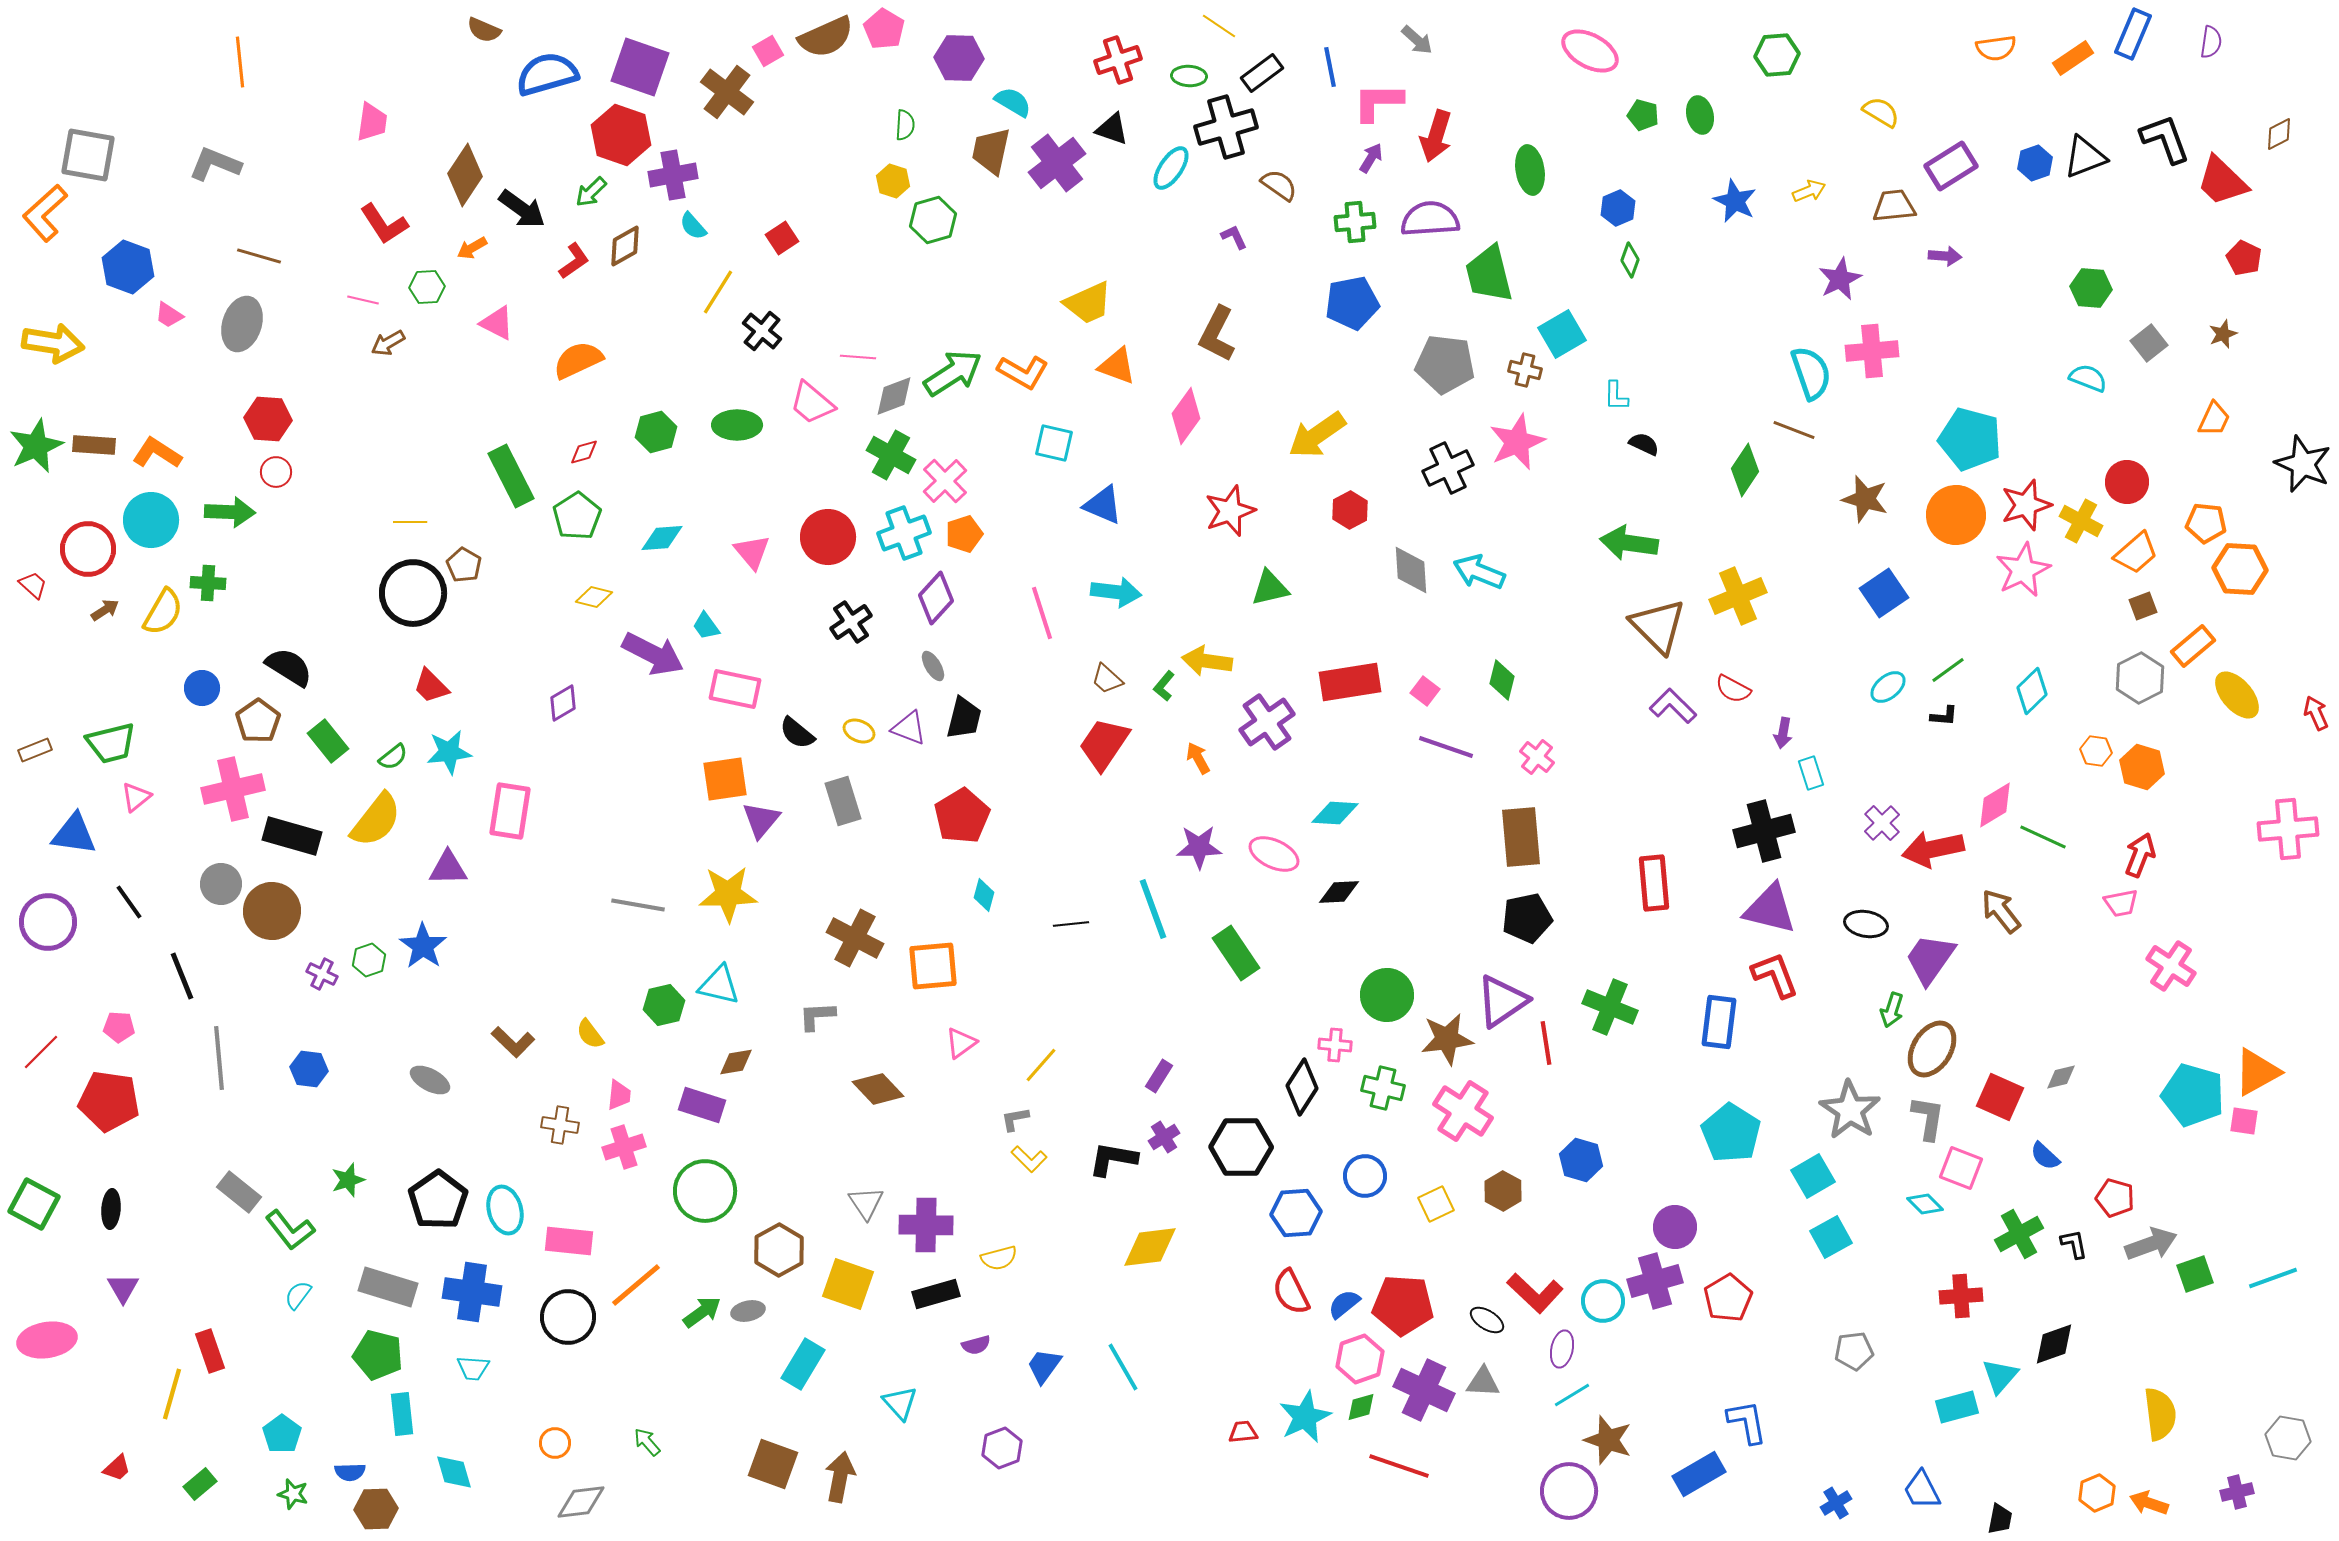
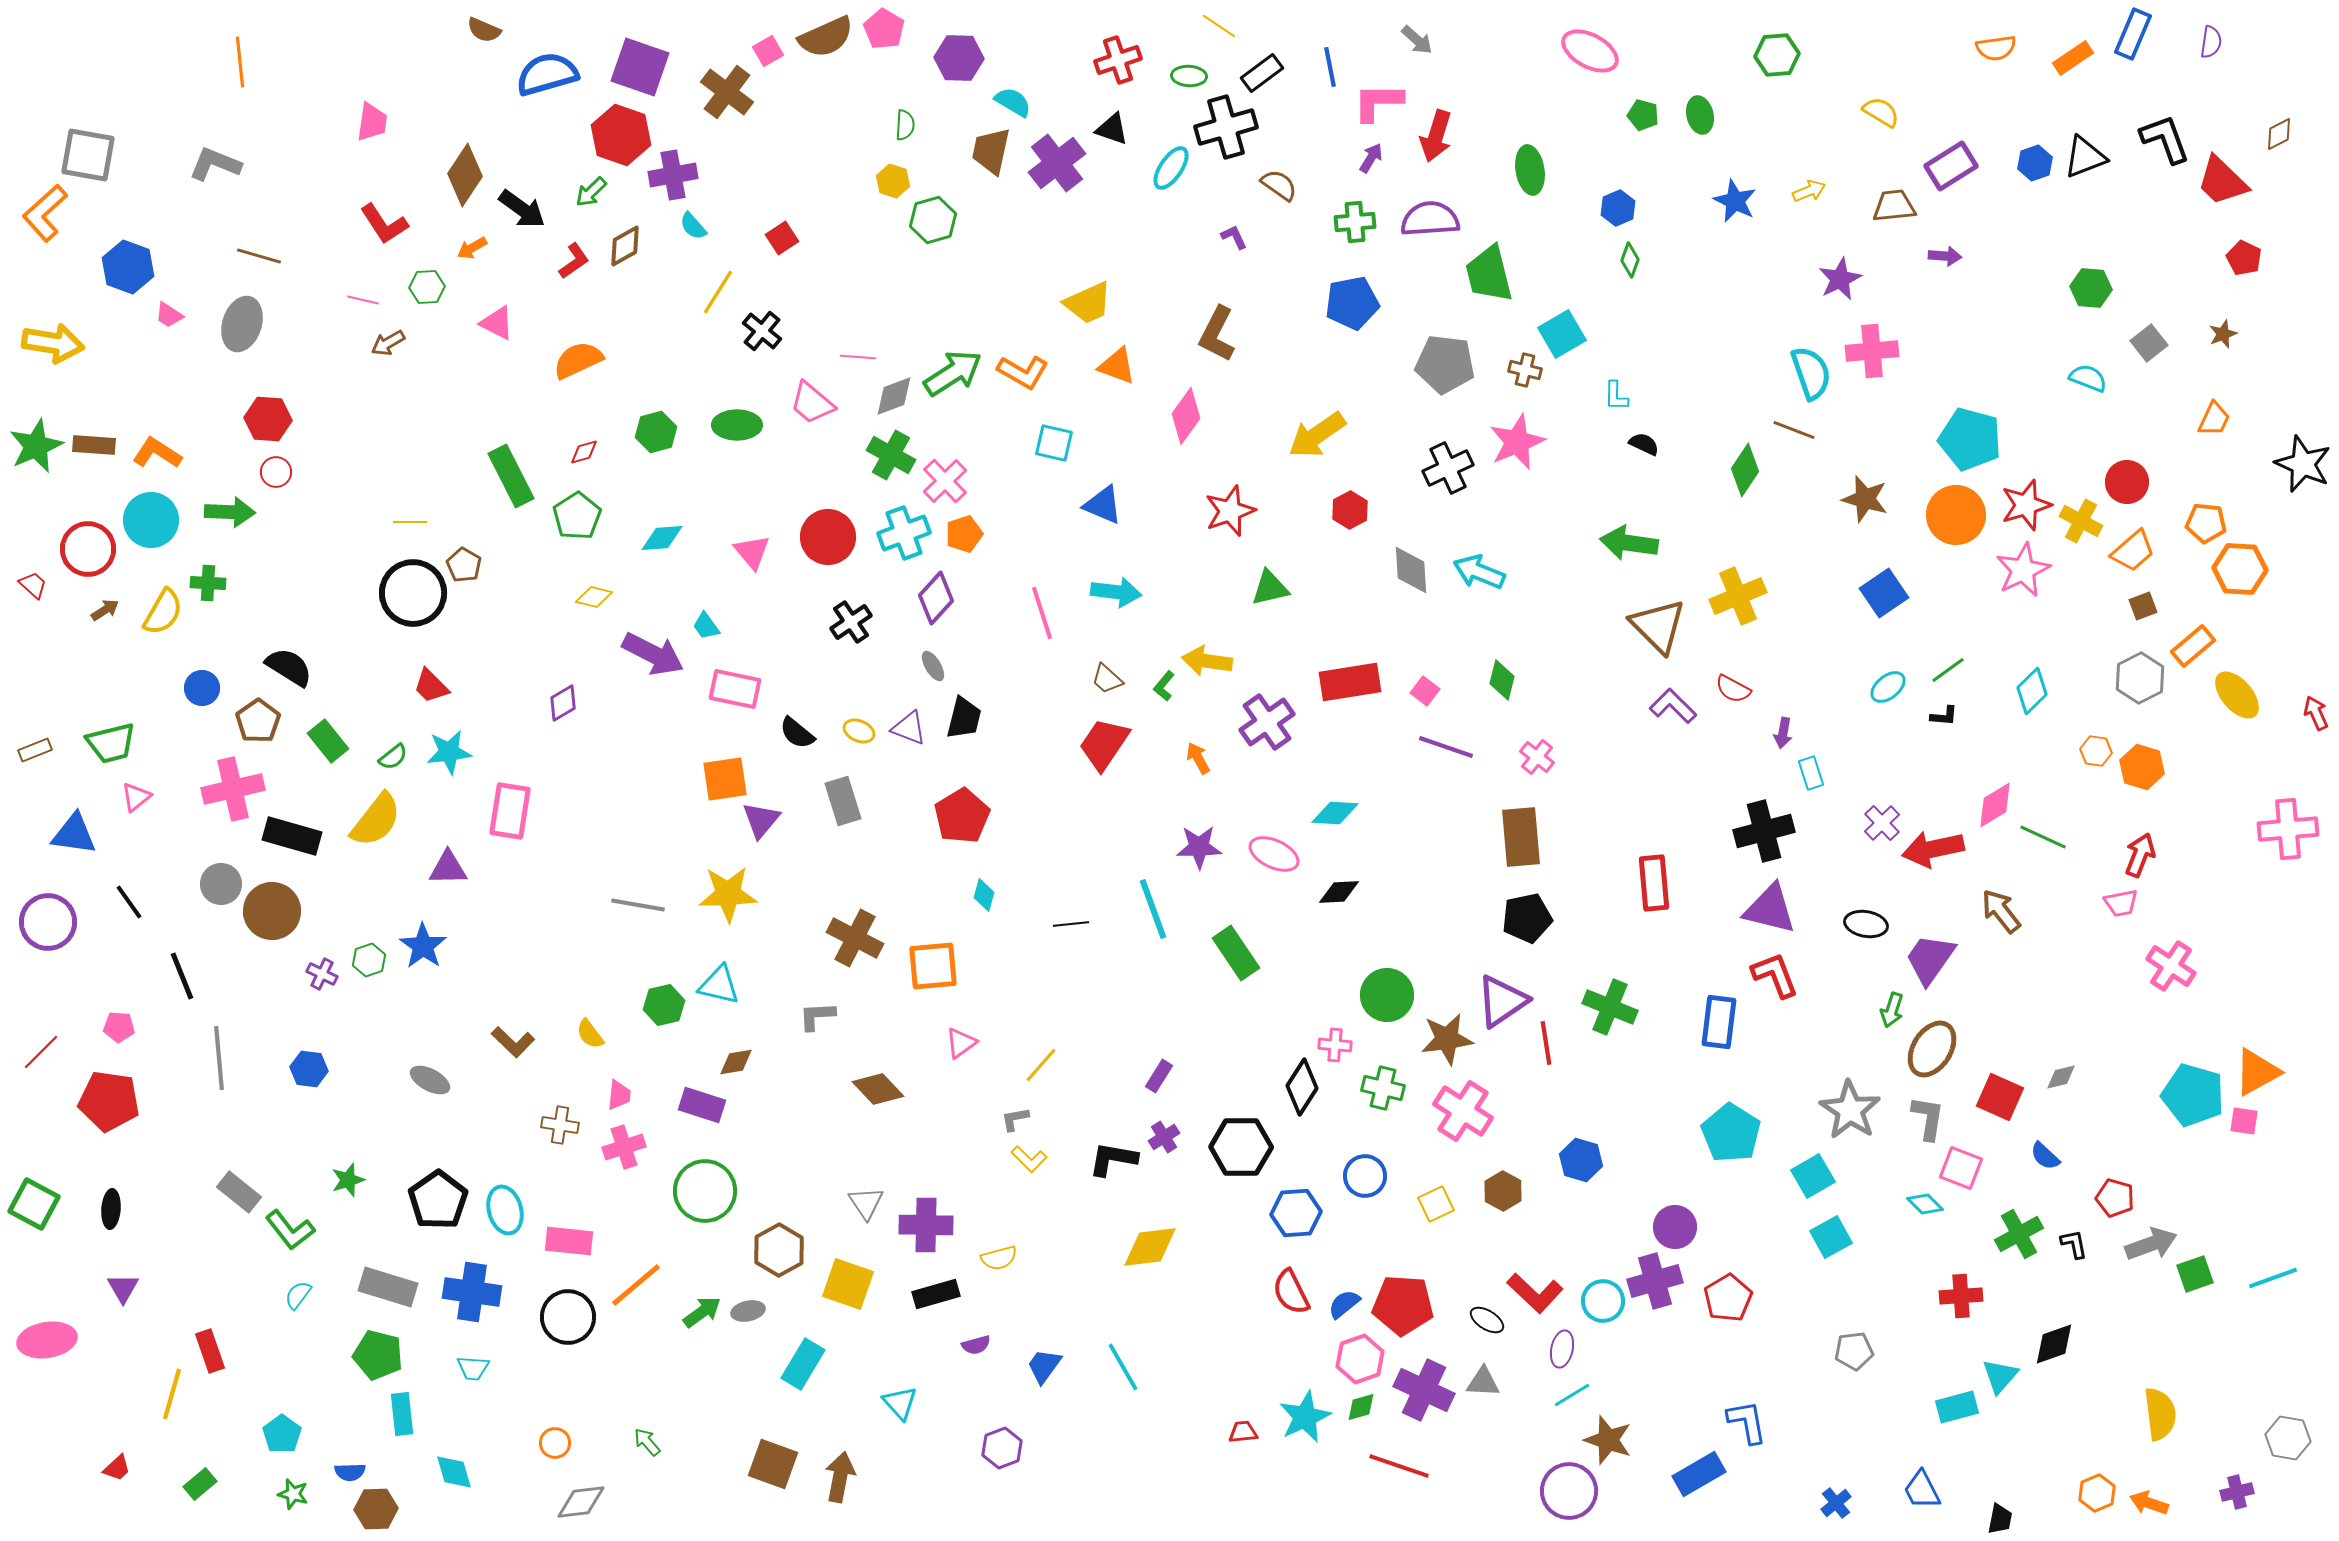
orange trapezoid at (2136, 553): moved 3 px left, 2 px up
blue cross at (1836, 1503): rotated 8 degrees counterclockwise
